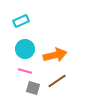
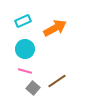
cyan rectangle: moved 2 px right
orange arrow: moved 27 px up; rotated 15 degrees counterclockwise
gray square: rotated 24 degrees clockwise
